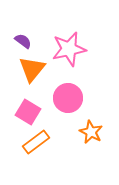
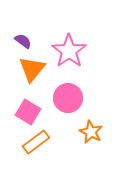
pink star: moved 2 px down; rotated 24 degrees counterclockwise
